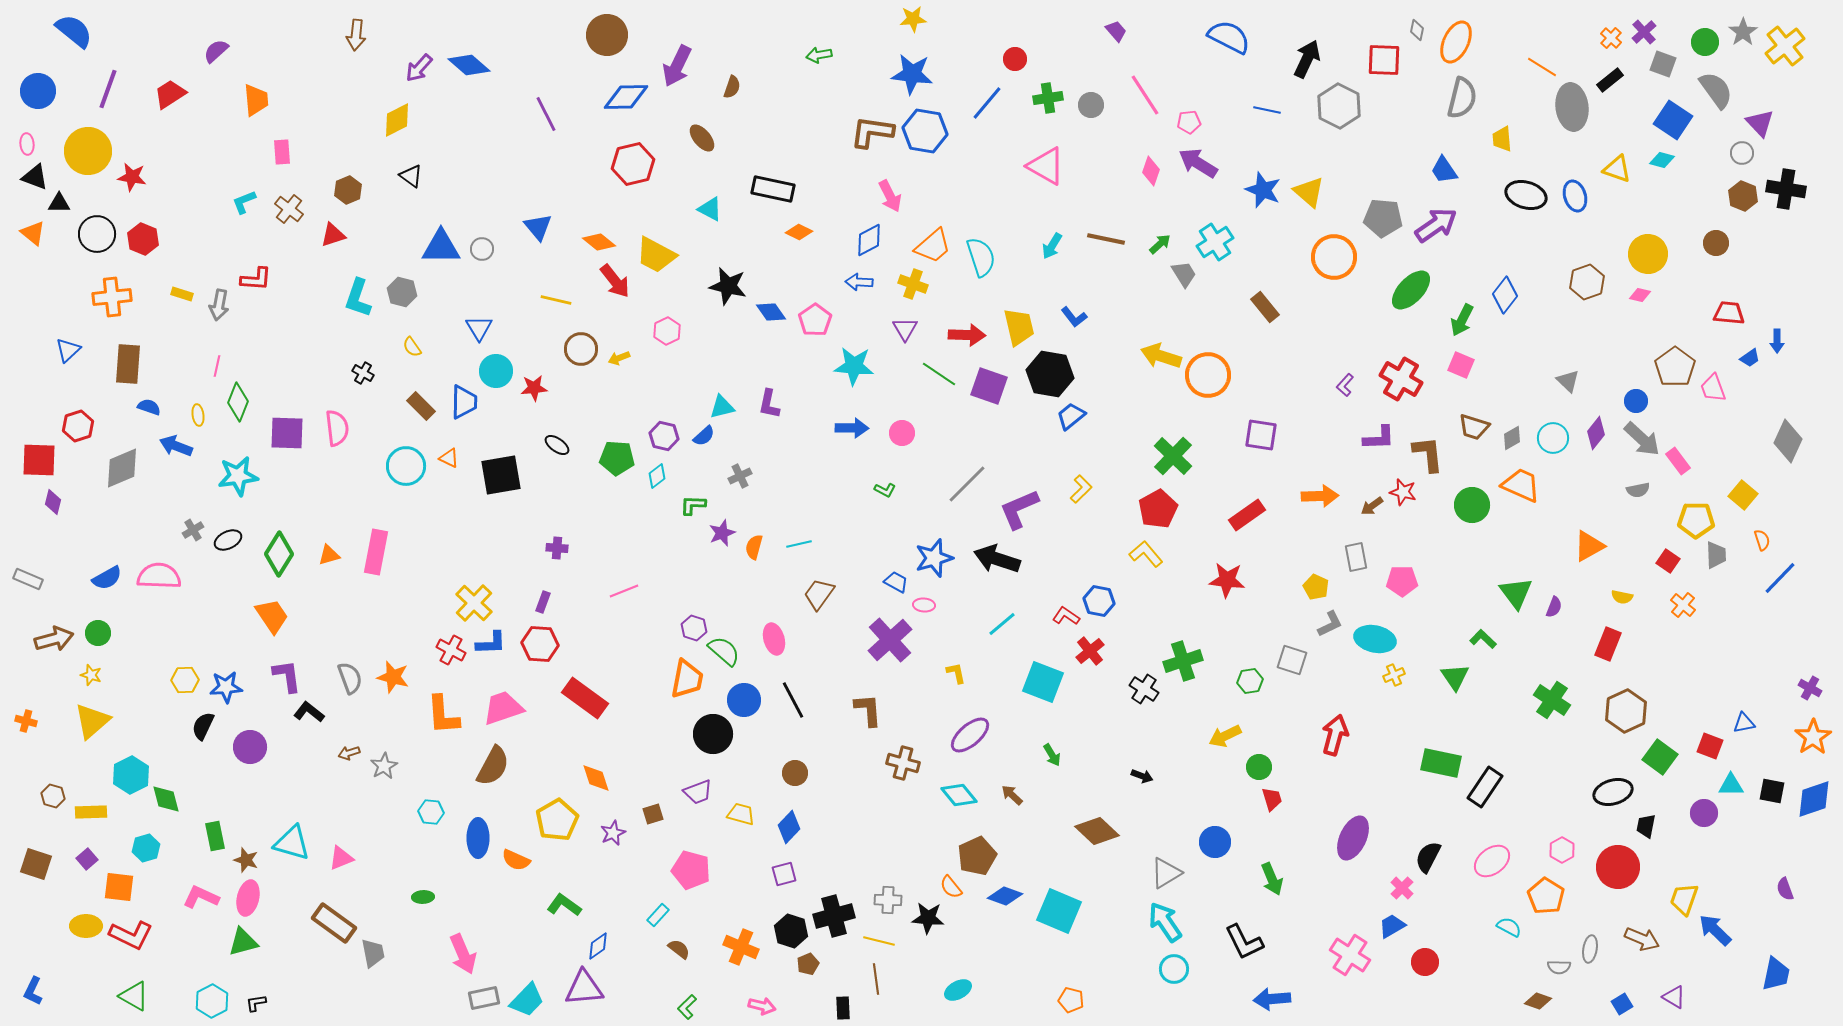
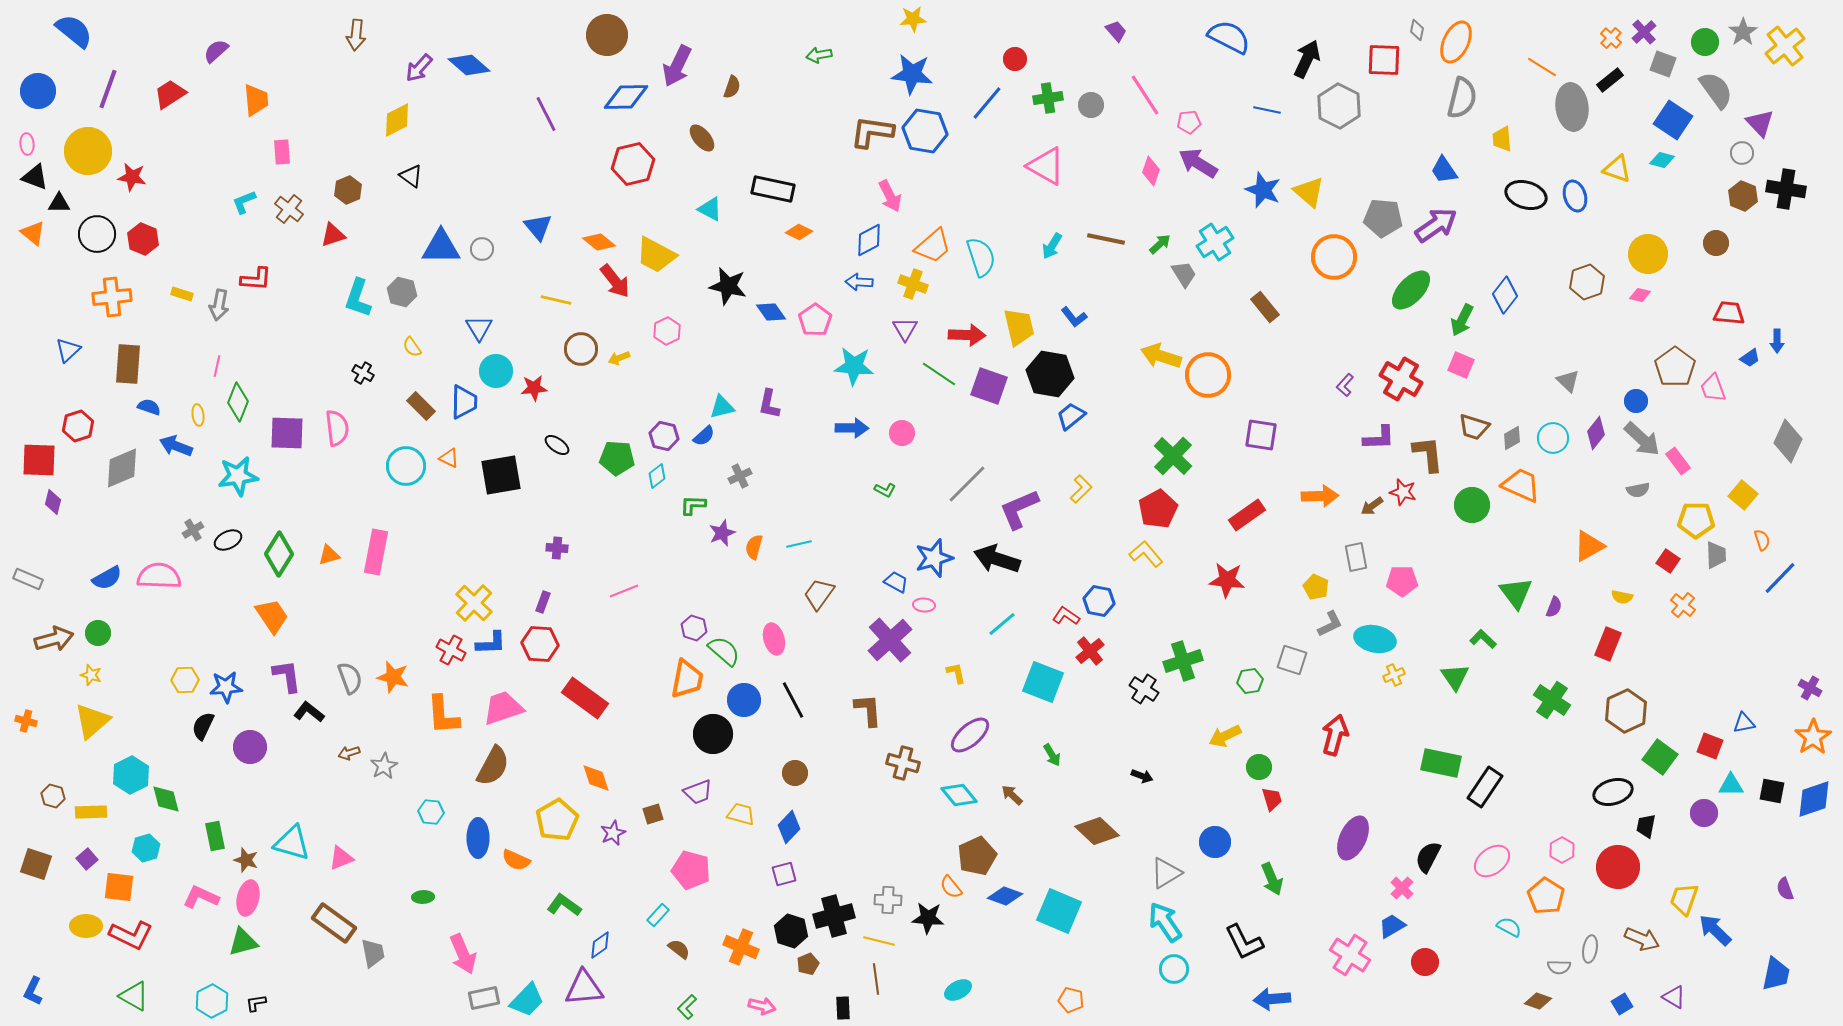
blue diamond at (598, 946): moved 2 px right, 1 px up
